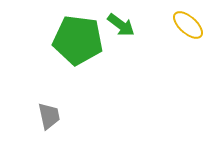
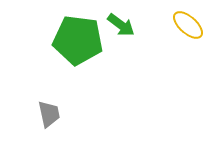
gray trapezoid: moved 2 px up
